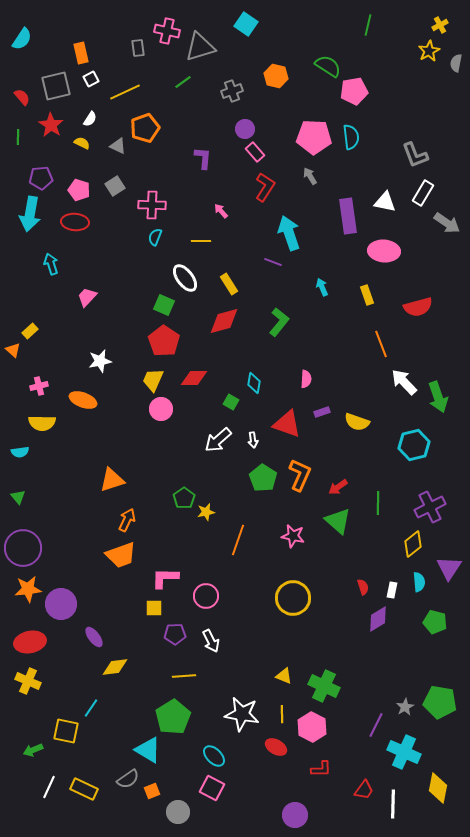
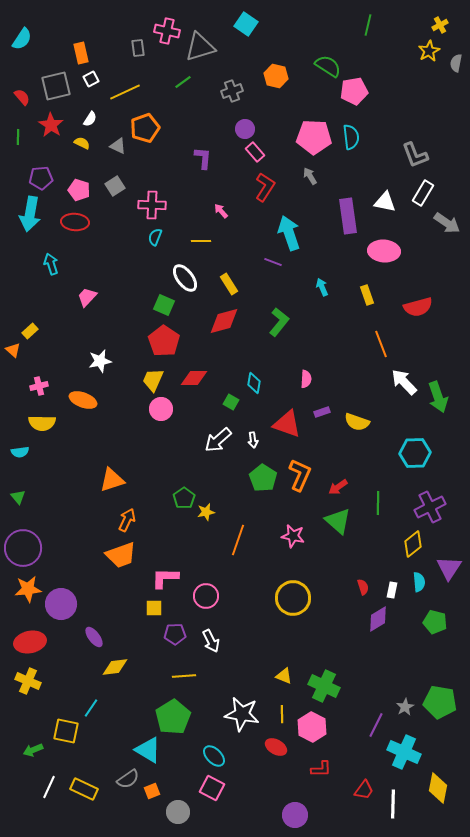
cyan hexagon at (414, 445): moved 1 px right, 8 px down; rotated 12 degrees clockwise
